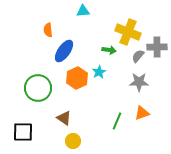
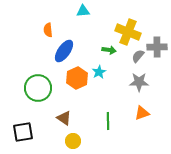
green line: moved 9 px left; rotated 24 degrees counterclockwise
black square: rotated 10 degrees counterclockwise
